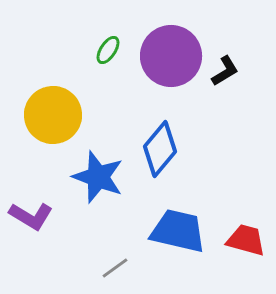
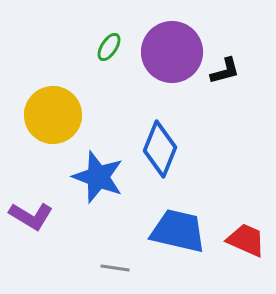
green ellipse: moved 1 px right, 3 px up
purple circle: moved 1 px right, 4 px up
black L-shape: rotated 16 degrees clockwise
blue diamond: rotated 18 degrees counterclockwise
red trapezoid: rotated 9 degrees clockwise
gray line: rotated 44 degrees clockwise
